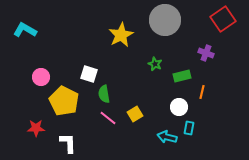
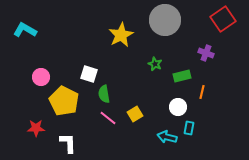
white circle: moved 1 px left
